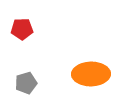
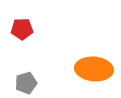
orange ellipse: moved 3 px right, 5 px up; rotated 6 degrees clockwise
